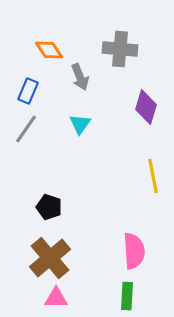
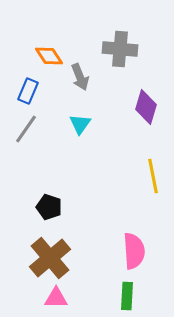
orange diamond: moved 6 px down
